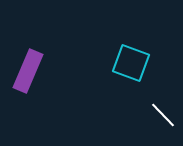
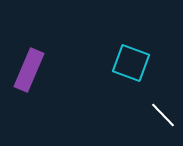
purple rectangle: moved 1 px right, 1 px up
